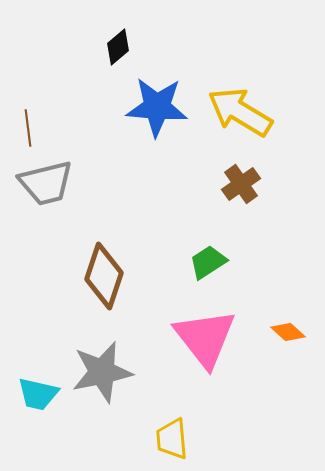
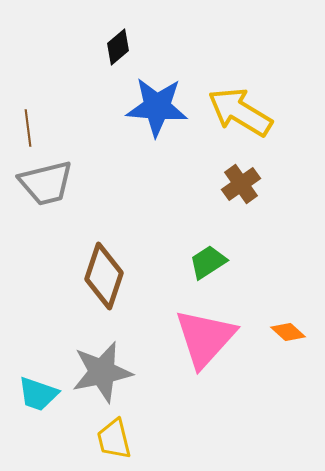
pink triangle: rotated 20 degrees clockwise
cyan trapezoid: rotated 6 degrees clockwise
yellow trapezoid: moved 58 px left; rotated 9 degrees counterclockwise
